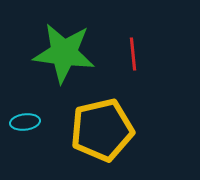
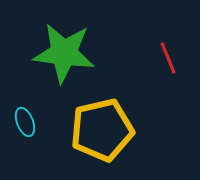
red line: moved 35 px right, 4 px down; rotated 16 degrees counterclockwise
cyan ellipse: rotated 76 degrees clockwise
